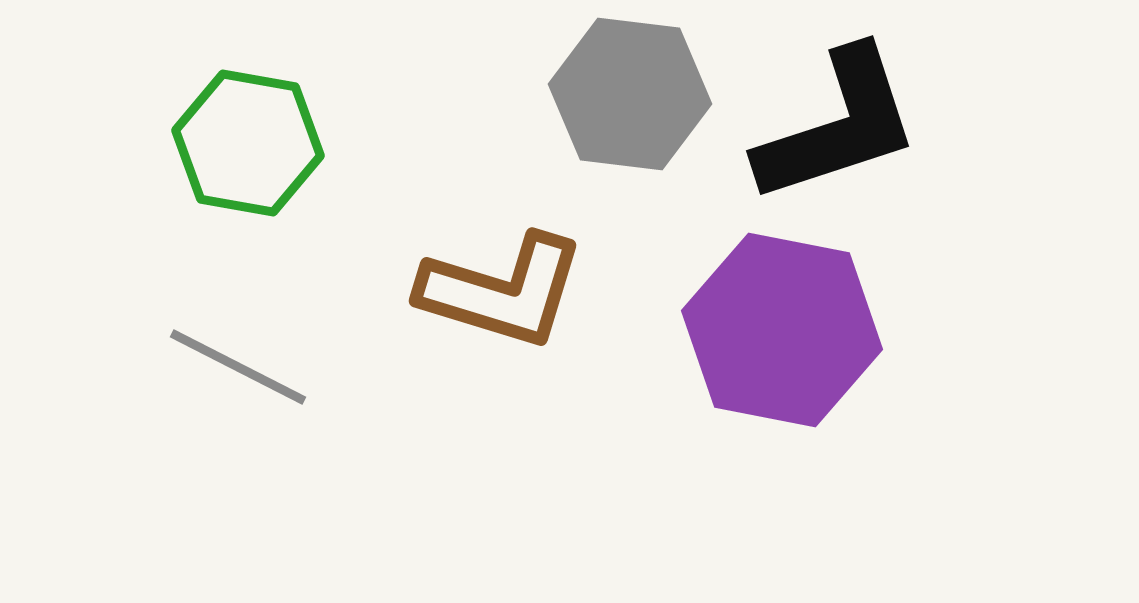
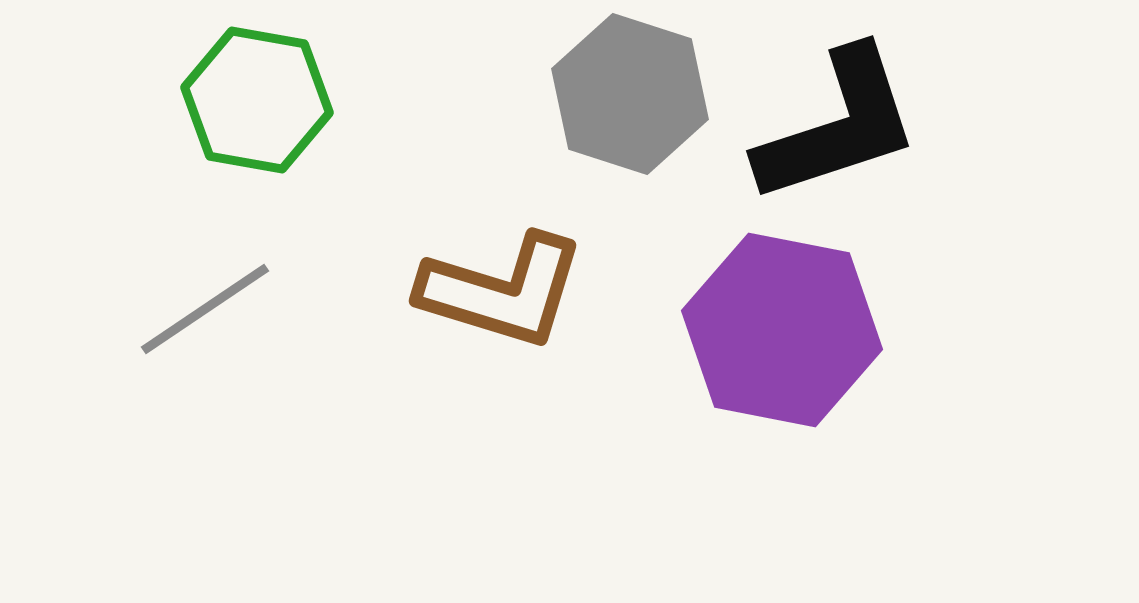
gray hexagon: rotated 11 degrees clockwise
green hexagon: moved 9 px right, 43 px up
gray line: moved 33 px left, 58 px up; rotated 61 degrees counterclockwise
